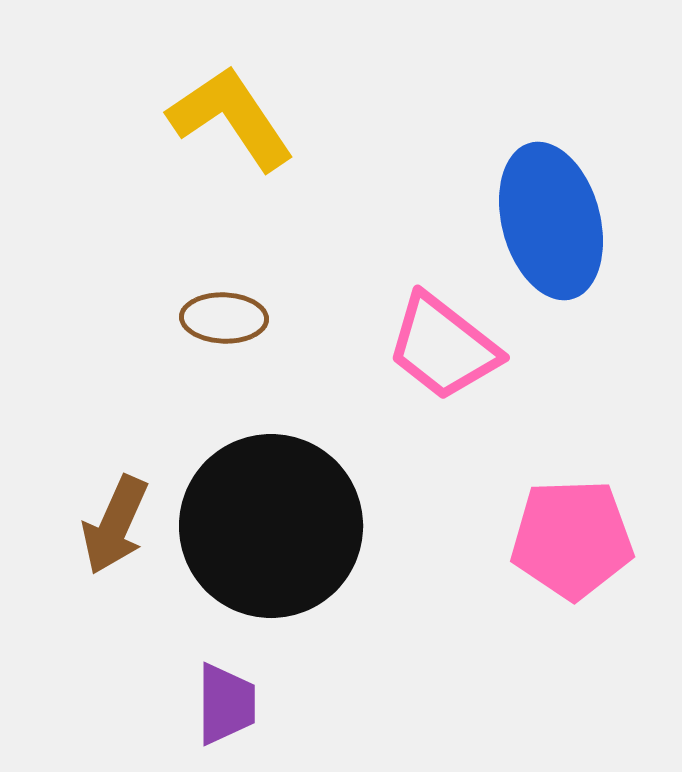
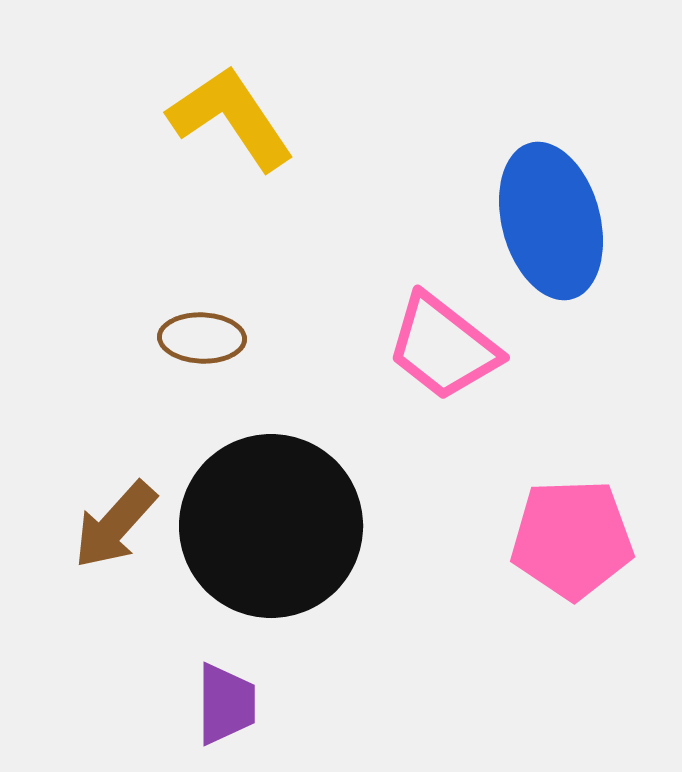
brown ellipse: moved 22 px left, 20 px down
brown arrow: rotated 18 degrees clockwise
